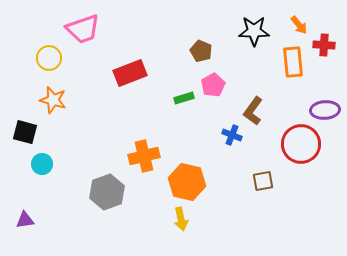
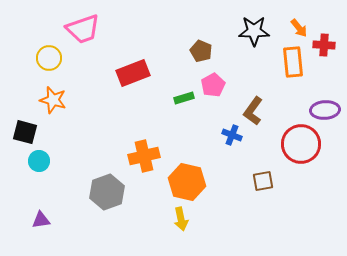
orange arrow: moved 3 px down
red rectangle: moved 3 px right
cyan circle: moved 3 px left, 3 px up
purple triangle: moved 16 px right
